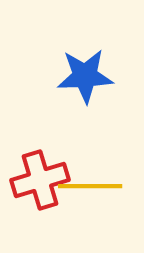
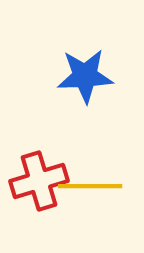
red cross: moved 1 px left, 1 px down
